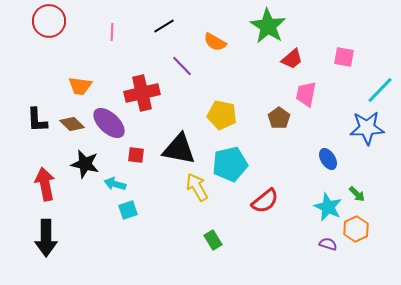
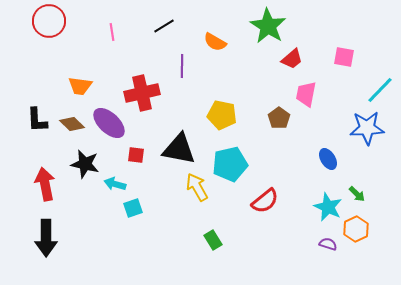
pink line: rotated 12 degrees counterclockwise
purple line: rotated 45 degrees clockwise
cyan square: moved 5 px right, 2 px up
